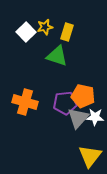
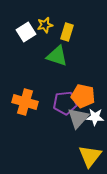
yellow star: moved 2 px up
white square: rotated 12 degrees clockwise
